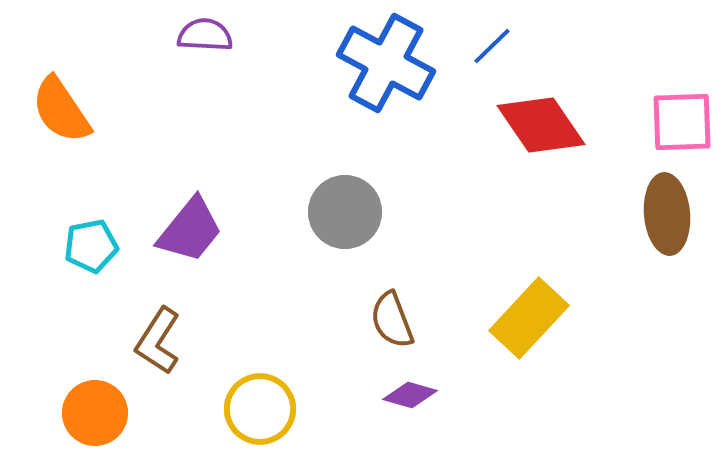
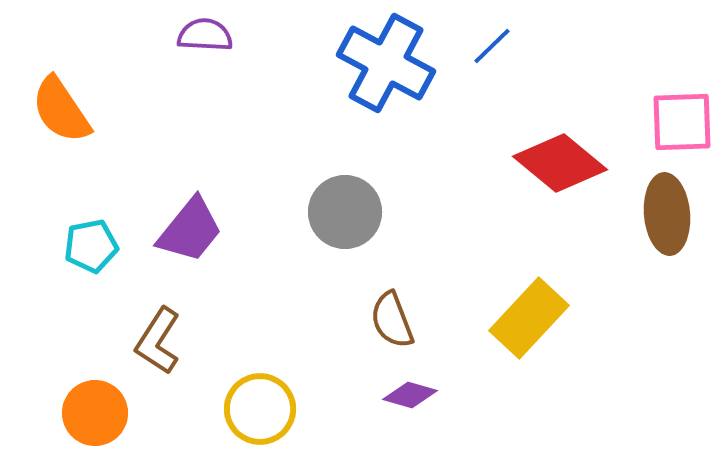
red diamond: moved 19 px right, 38 px down; rotated 16 degrees counterclockwise
